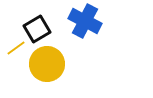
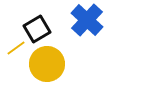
blue cross: moved 2 px right, 1 px up; rotated 16 degrees clockwise
